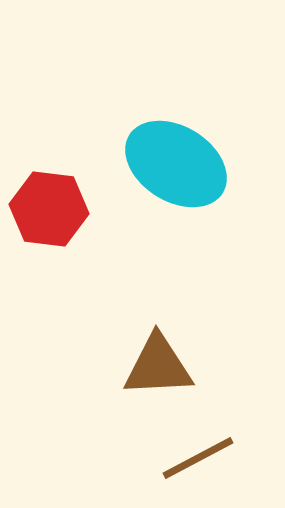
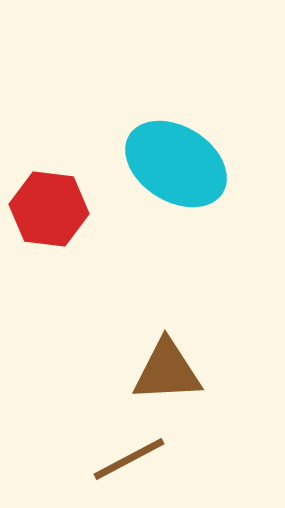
brown triangle: moved 9 px right, 5 px down
brown line: moved 69 px left, 1 px down
